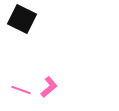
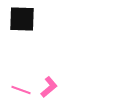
black square: rotated 24 degrees counterclockwise
